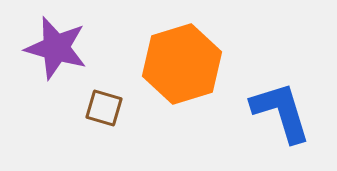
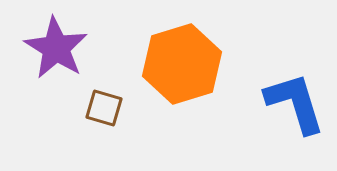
purple star: rotated 16 degrees clockwise
blue L-shape: moved 14 px right, 9 px up
